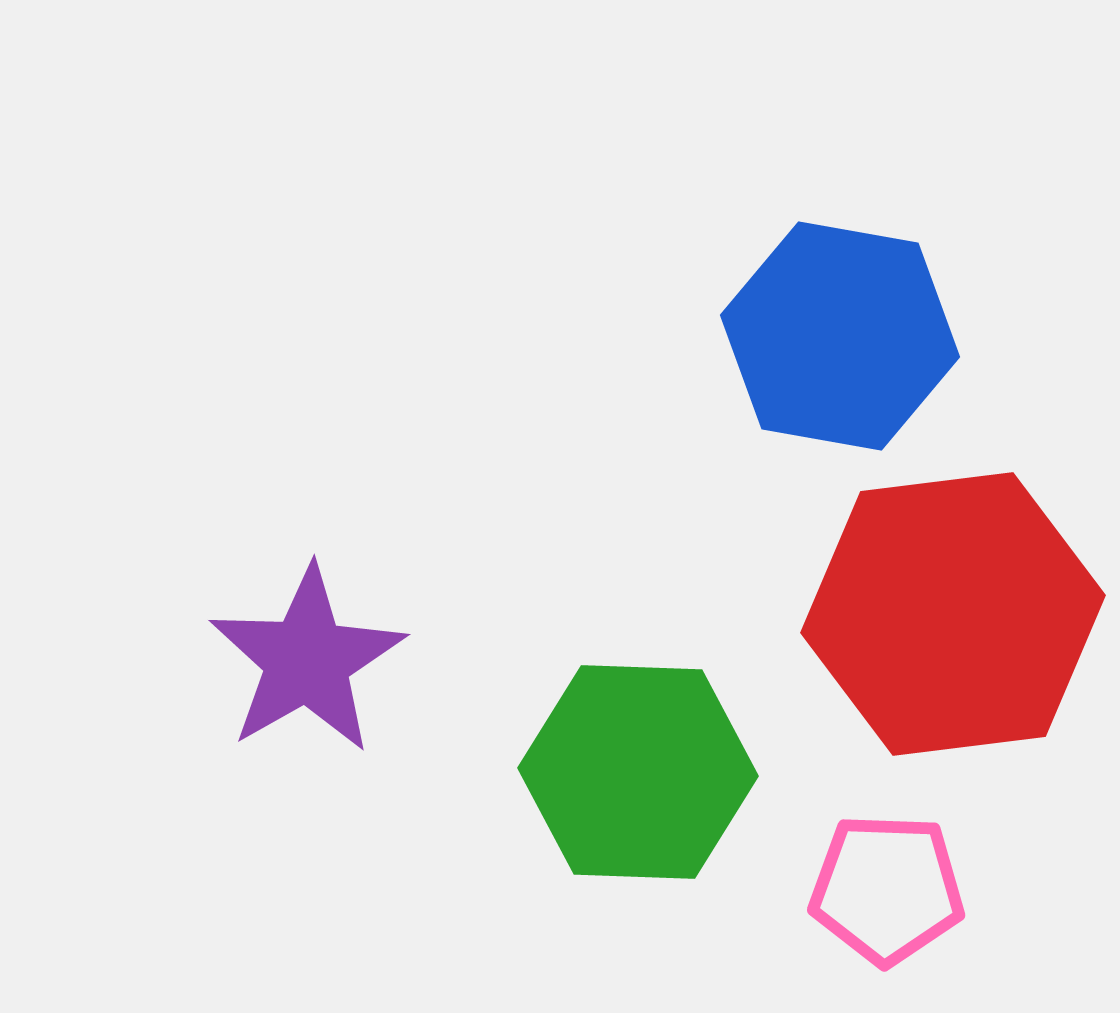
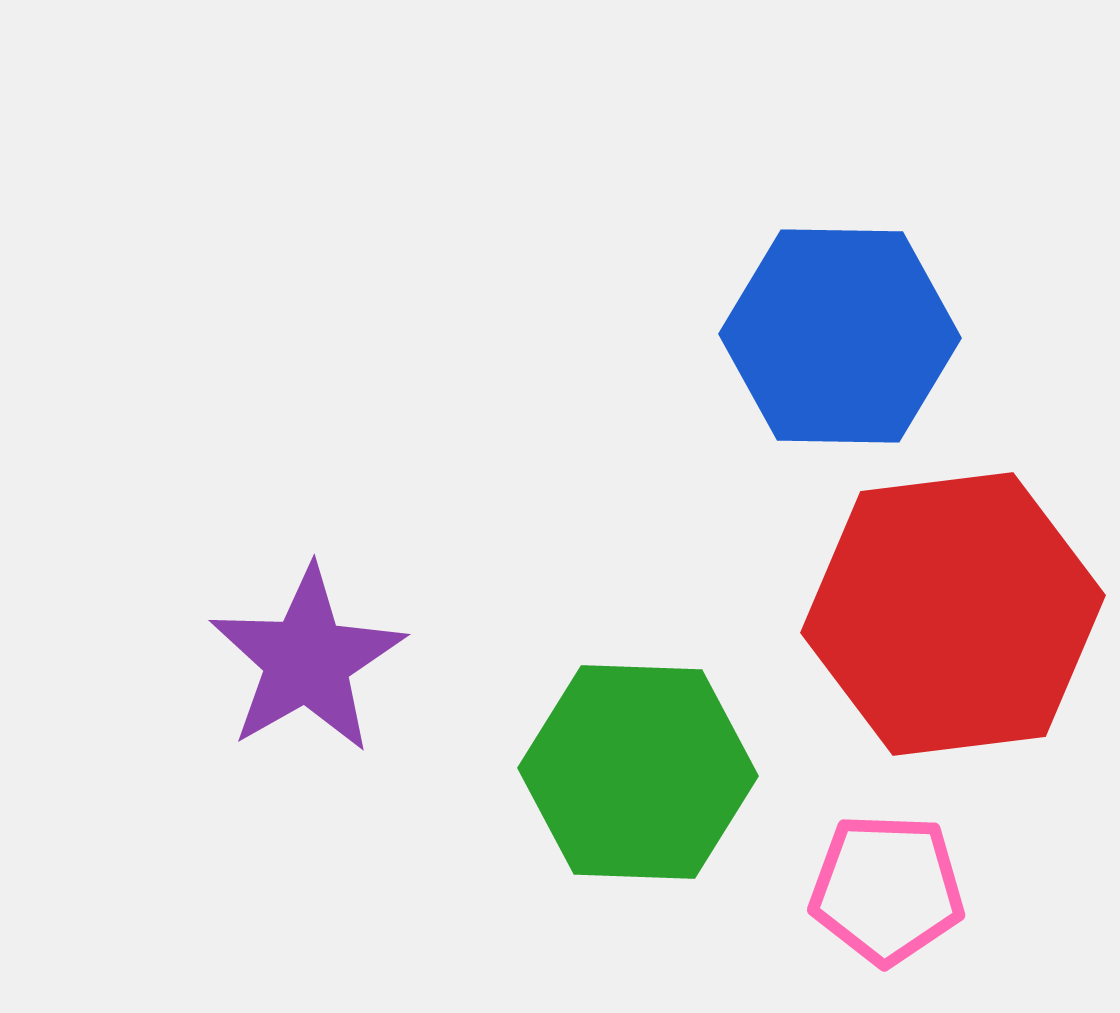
blue hexagon: rotated 9 degrees counterclockwise
